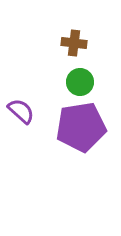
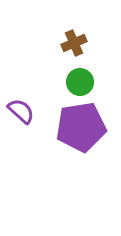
brown cross: rotated 30 degrees counterclockwise
